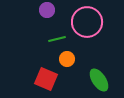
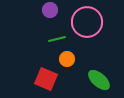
purple circle: moved 3 px right
green ellipse: rotated 15 degrees counterclockwise
